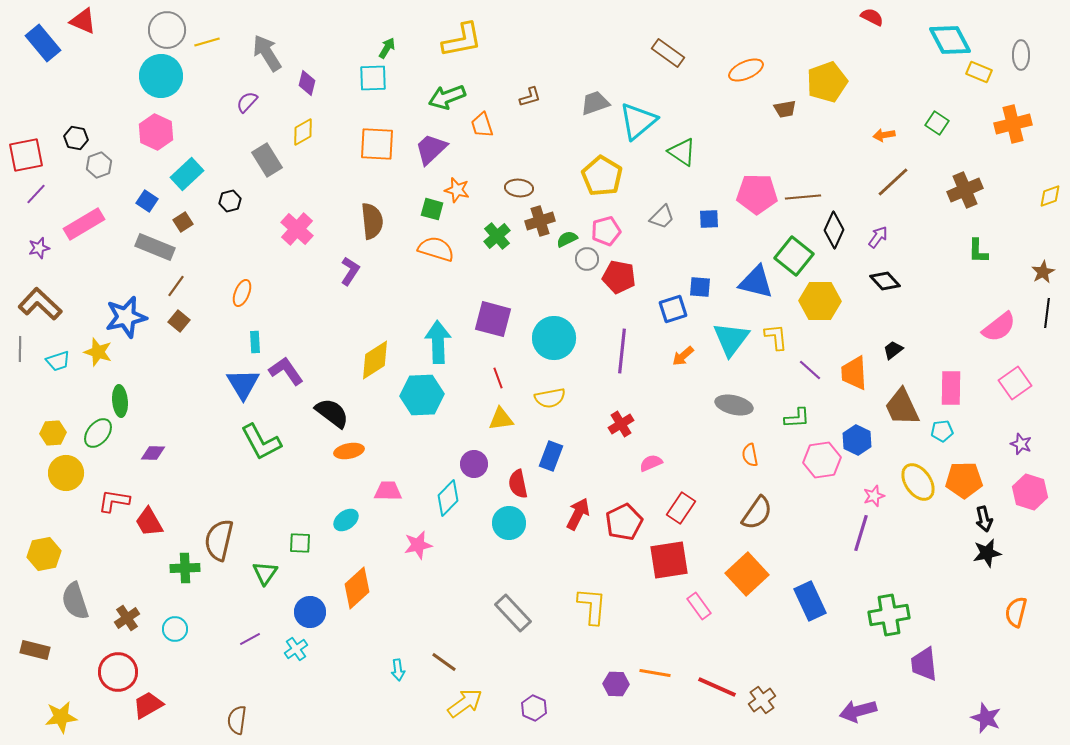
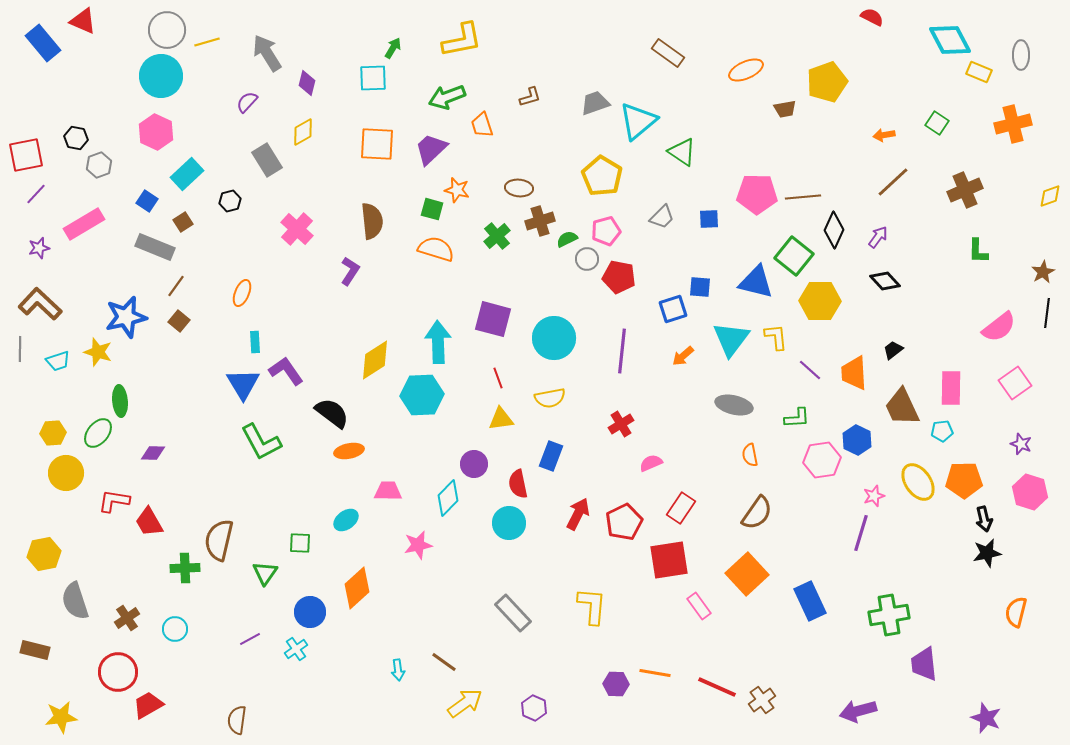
green arrow at (387, 48): moved 6 px right
